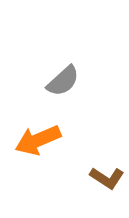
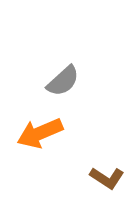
orange arrow: moved 2 px right, 7 px up
